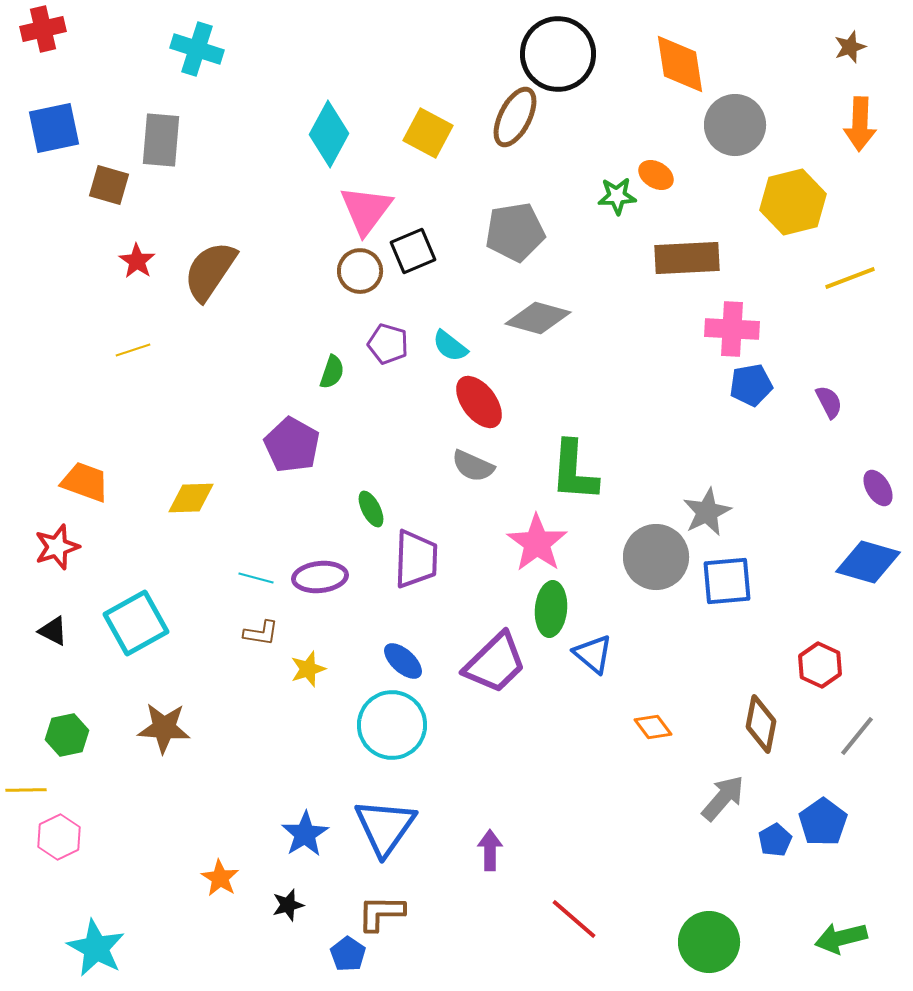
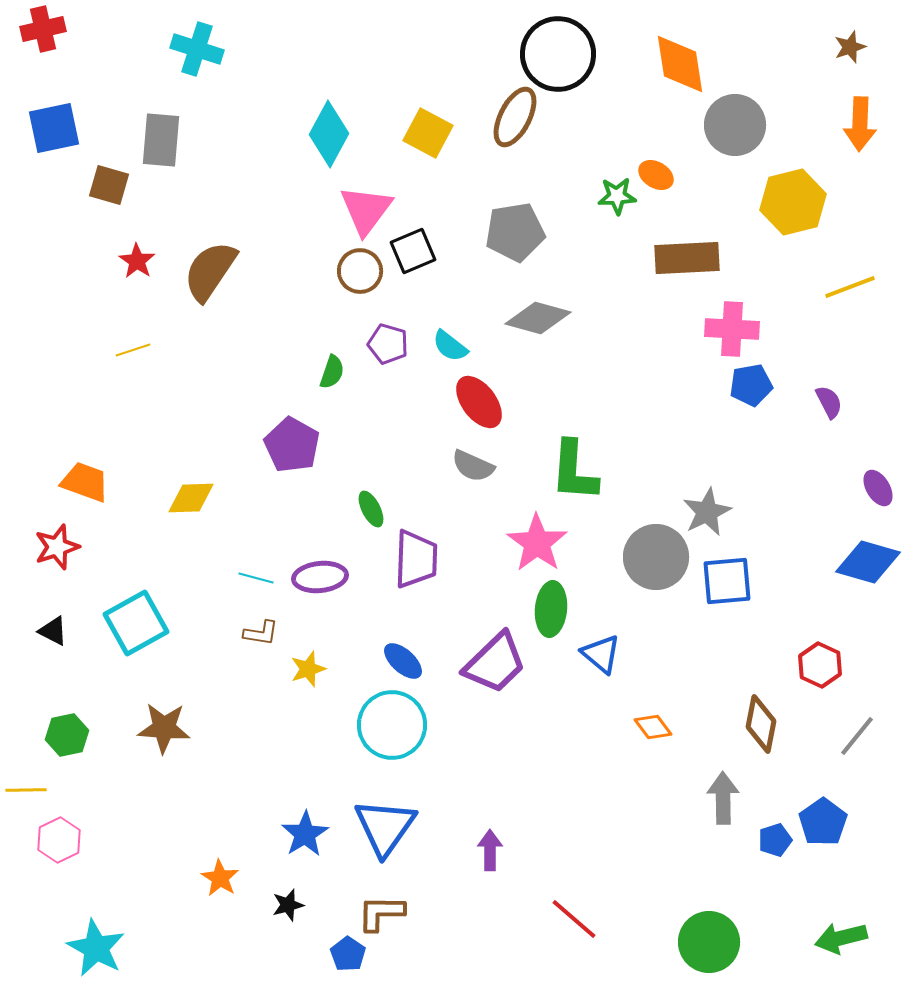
yellow line at (850, 278): moved 9 px down
blue triangle at (593, 654): moved 8 px right
gray arrow at (723, 798): rotated 42 degrees counterclockwise
pink hexagon at (59, 837): moved 3 px down
blue pentagon at (775, 840): rotated 12 degrees clockwise
